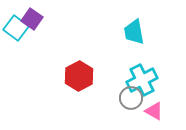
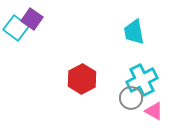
red hexagon: moved 3 px right, 3 px down
